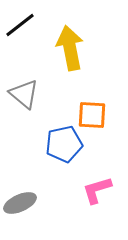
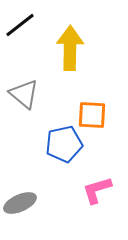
yellow arrow: rotated 12 degrees clockwise
